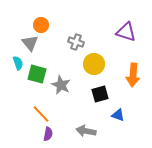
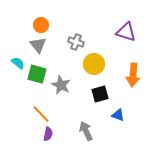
gray triangle: moved 8 px right, 2 px down
cyan semicircle: rotated 32 degrees counterclockwise
gray arrow: rotated 54 degrees clockwise
